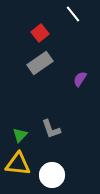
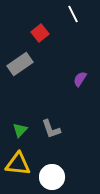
white line: rotated 12 degrees clockwise
gray rectangle: moved 20 px left, 1 px down
green triangle: moved 5 px up
white circle: moved 2 px down
